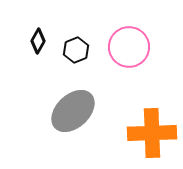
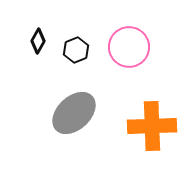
gray ellipse: moved 1 px right, 2 px down
orange cross: moved 7 px up
